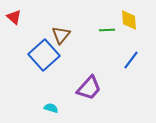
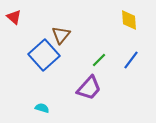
green line: moved 8 px left, 30 px down; rotated 42 degrees counterclockwise
cyan semicircle: moved 9 px left
